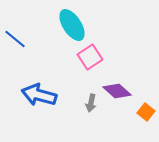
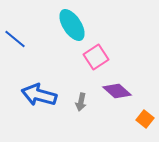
pink square: moved 6 px right
gray arrow: moved 10 px left, 1 px up
orange square: moved 1 px left, 7 px down
